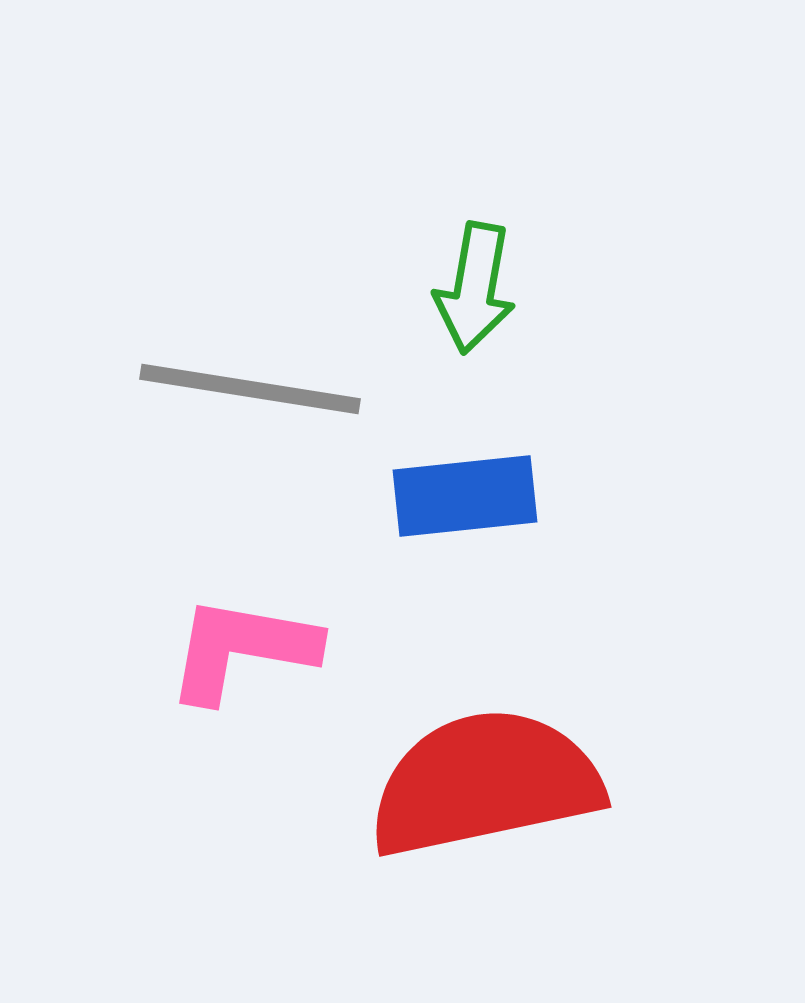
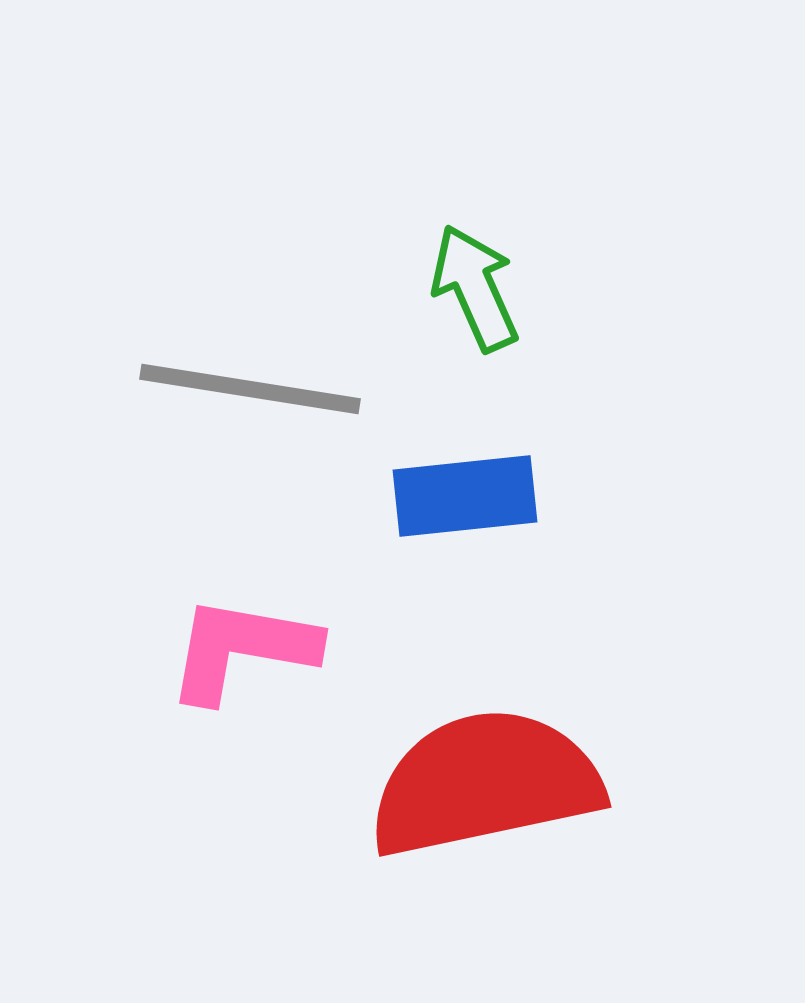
green arrow: rotated 146 degrees clockwise
